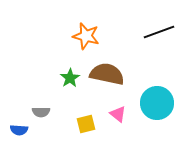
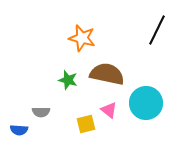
black line: moved 2 px left, 2 px up; rotated 44 degrees counterclockwise
orange star: moved 4 px left, 2 px down
green star: moved 2 px left, 2 px down; rotated 24 degrees counterclockwise
cyan circle: moved 11 px left
pink triangle: moved 9 px left, 4 px up
